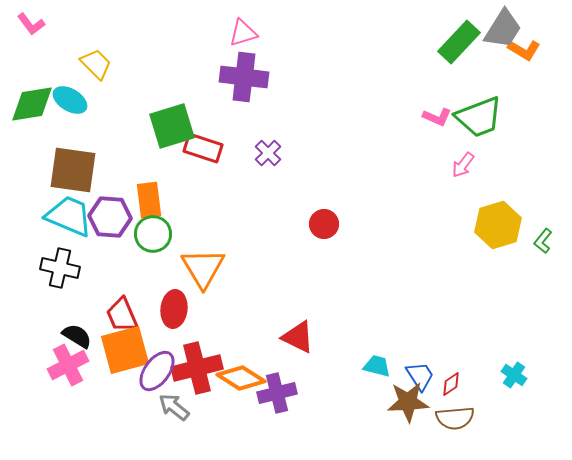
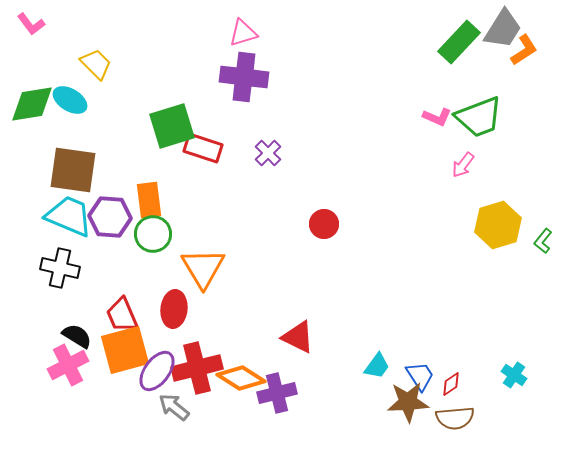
orange L-shape at (524, 50): rotated 64 degrees counterclockwise
cyan trapezoid at (377, 366): rotated 112 degrees clockwise
